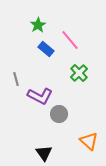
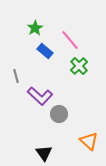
green star: moved 3 px left, 3 px down
blue rectangle: moved 1 px left, 2 px down
green cross: moved 7 px up
gray line: moved 3 px up
purple L-shape: rotated 15 degrees clockwise
